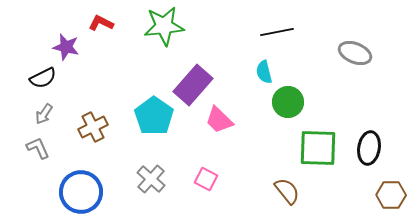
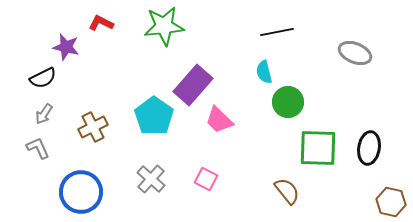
brown hexagon: moved 7 px down; rotated 12 degrees clockwise
